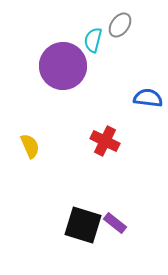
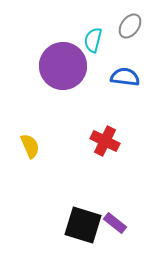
gray ellipse: moved 10 px right, 1 px down
blue semicircle: moved 23 px left, 21 px up
